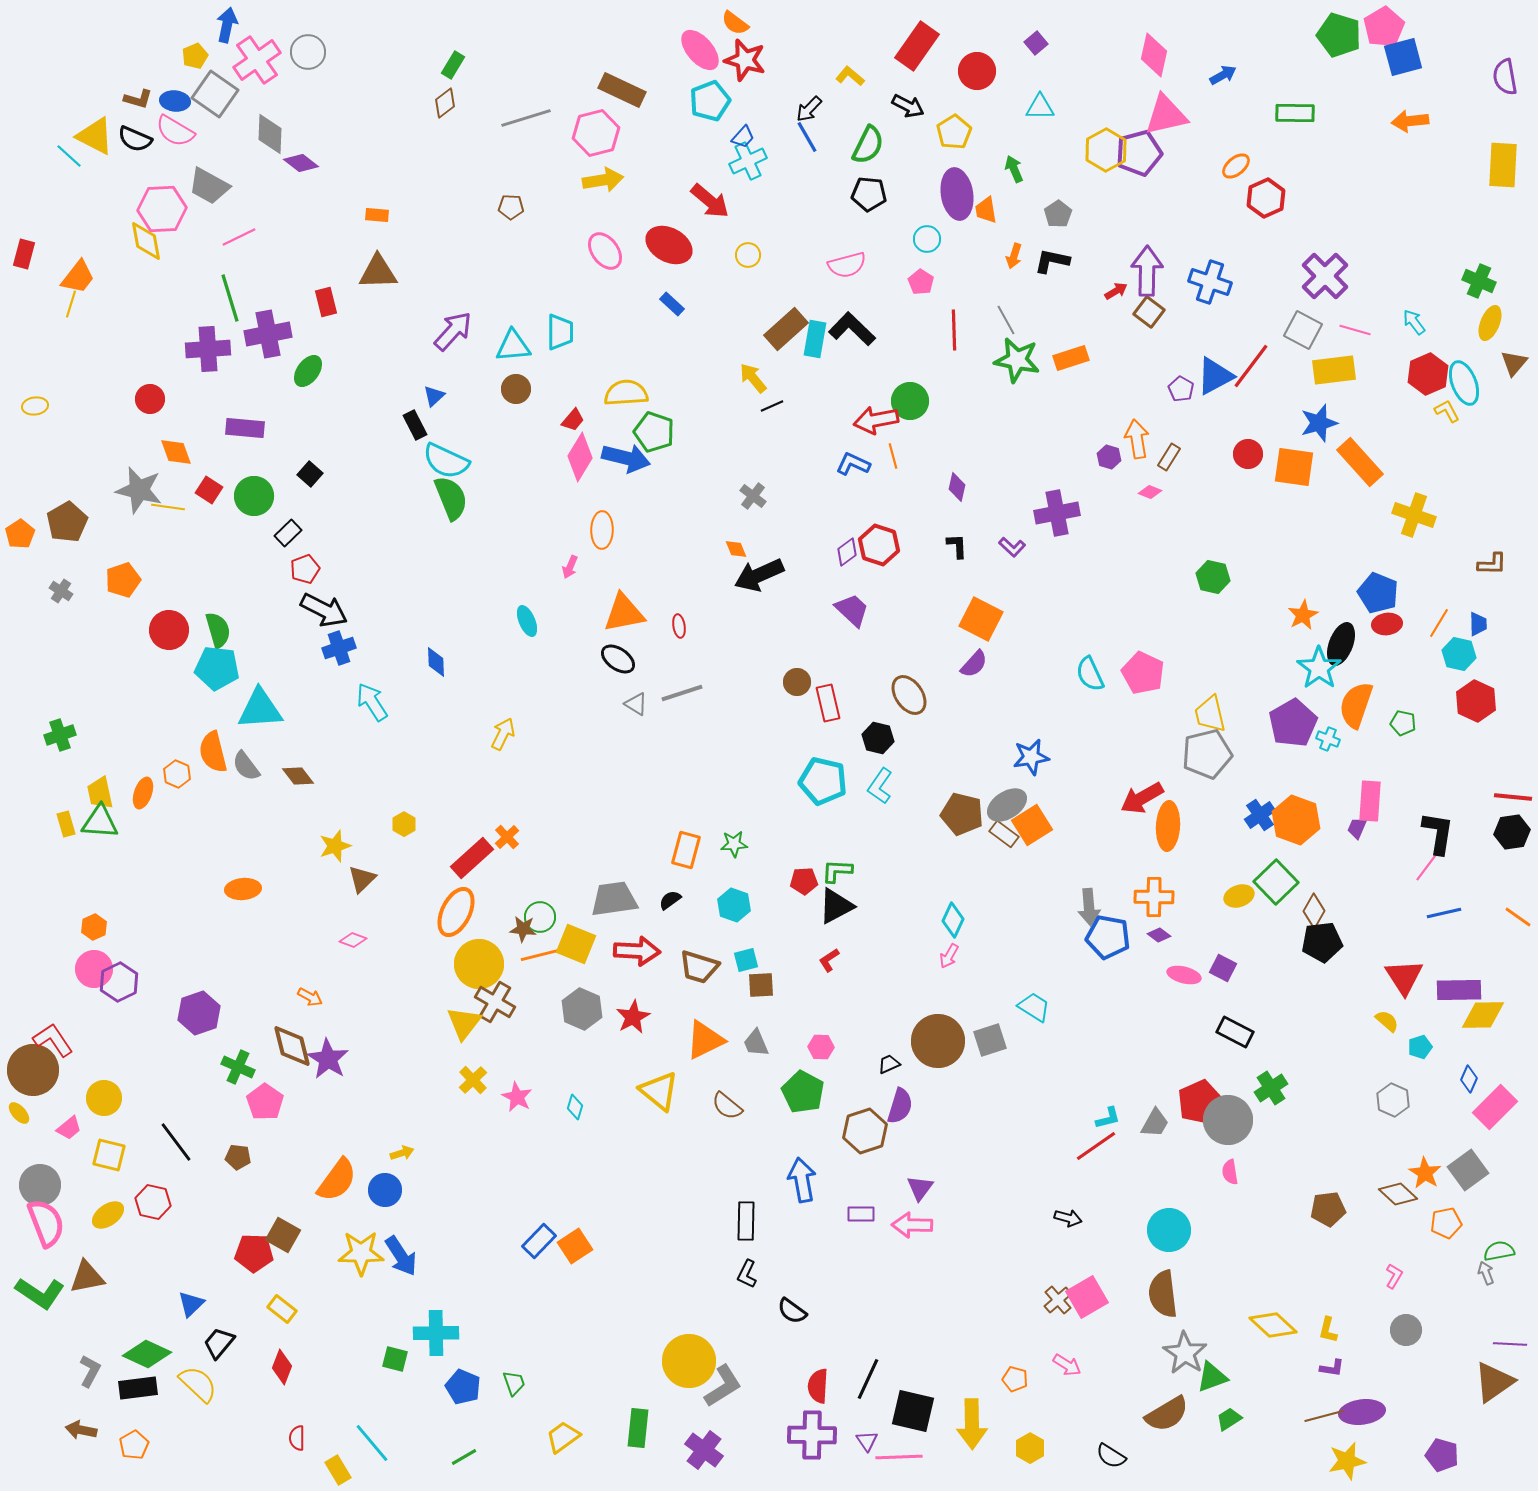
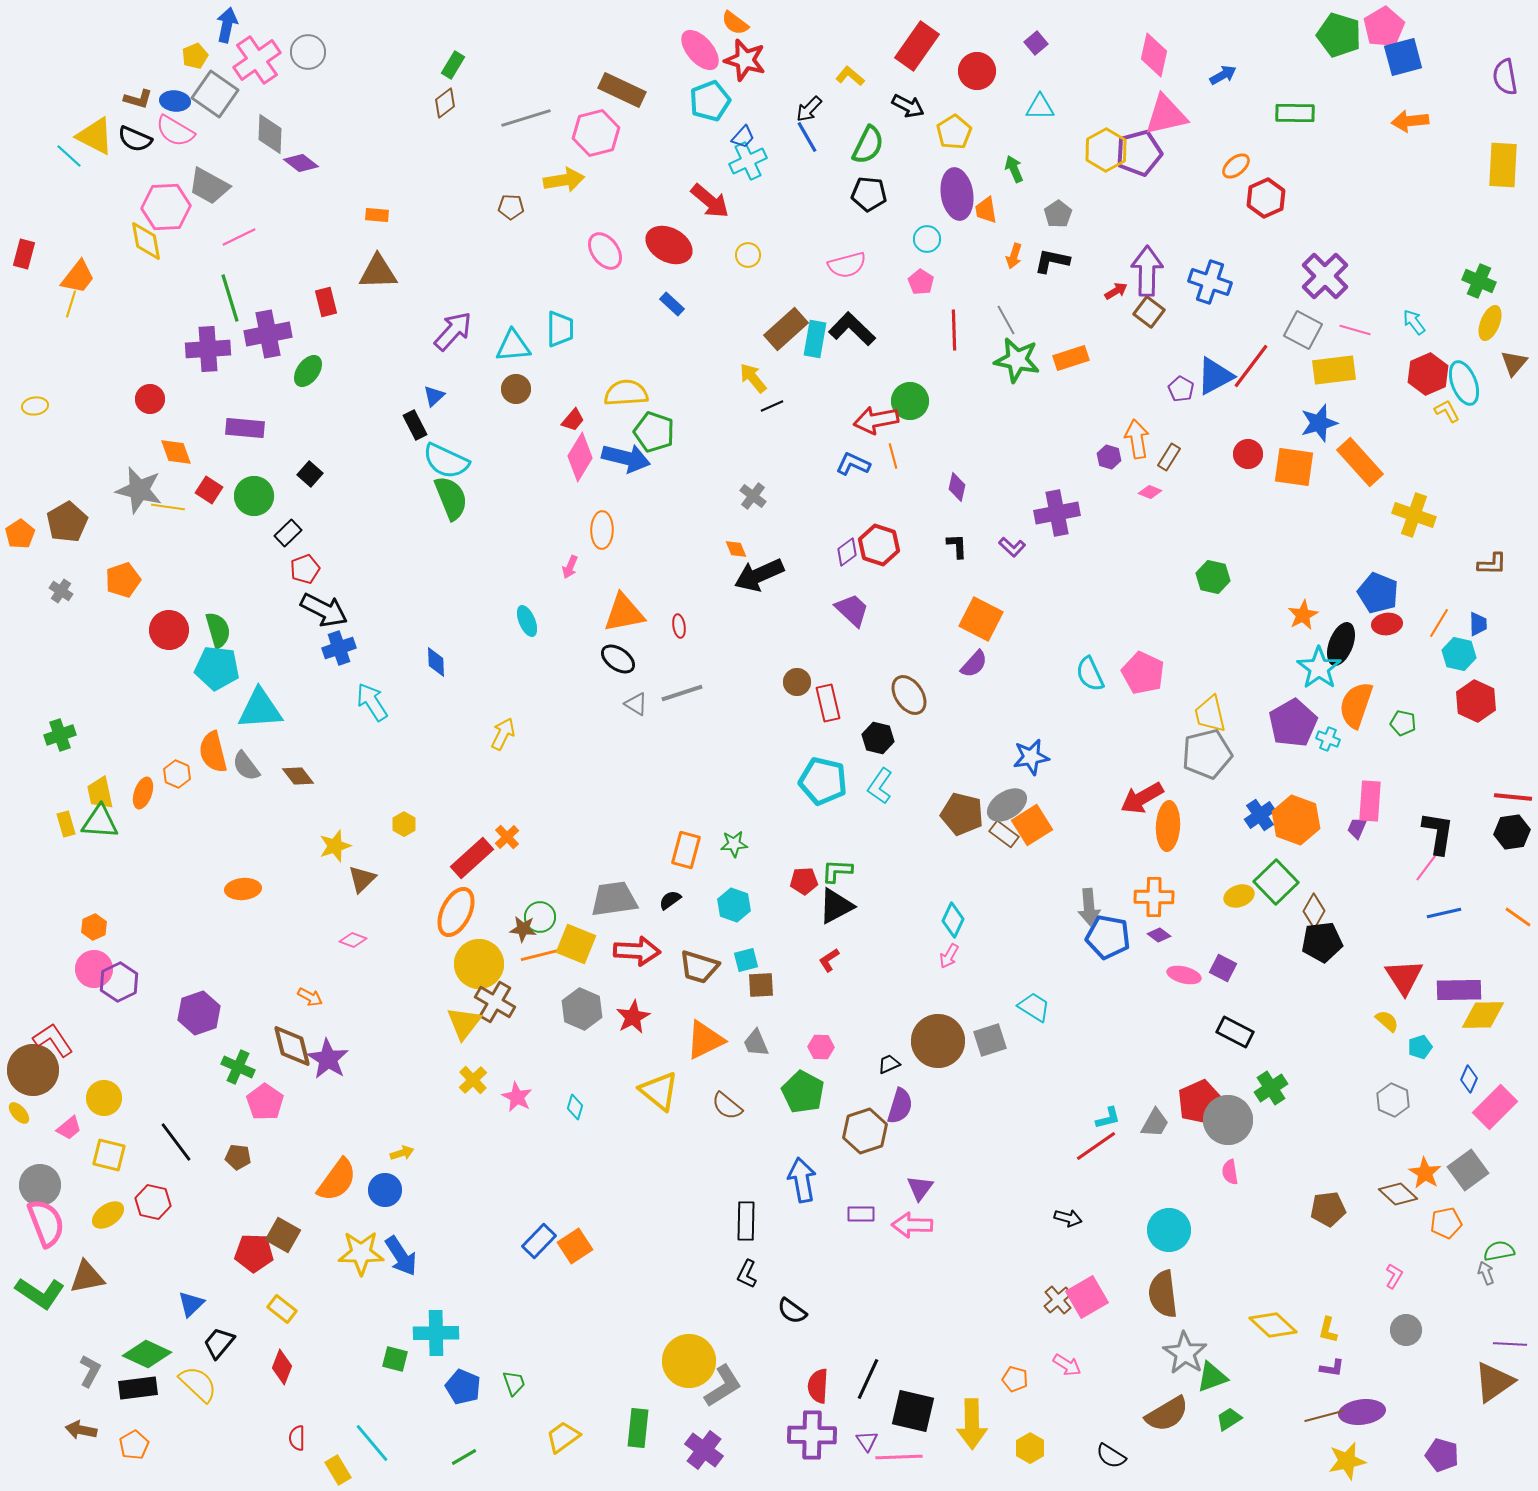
yellow arrow at (603, 180): moved 39 px left
pink hexagon at (162, 209): moved 4 px right, 2 px up
cyan trapezoid at (560, 332): moved 3 px up
